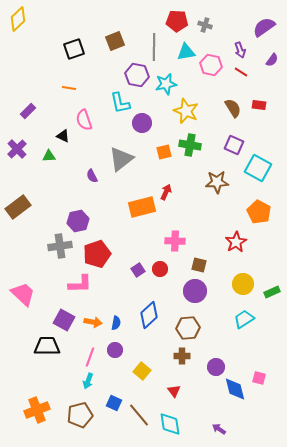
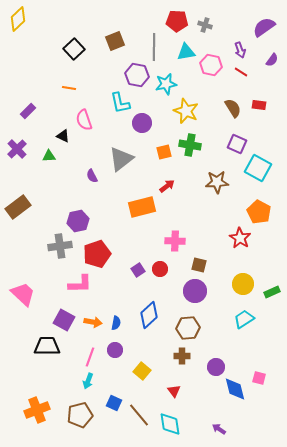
black square at (74, 49): rotated 25 degrees counterclockwise
purple square at (234, 145): moved 3 px right, 1 px up
red arrow at (166, 192): moved 1 px right, 6 px up; rotated 28 degrees clockwise
red star at (236, 242): moved 4 px right, 4 px up; rotated 10 degrees counterclockwise
